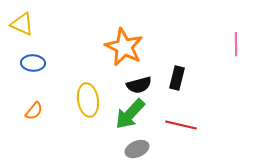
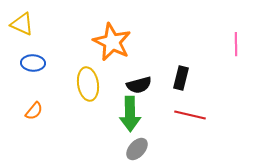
orange star: moved 12 px left, 5 px up
black rectangle: moved 4 px right
yellow ellipse: moved 16 px up
green arrow: rotated 44 degrees counterclockwise
red line: moved 9 px right, 10 px up
gray ellipse: rotated 25 degrees counterclockwise
